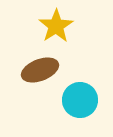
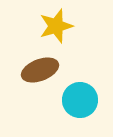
yellow star: rotated 16 degrees clockwise
